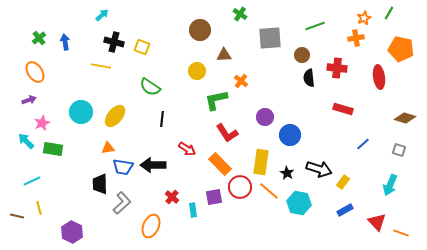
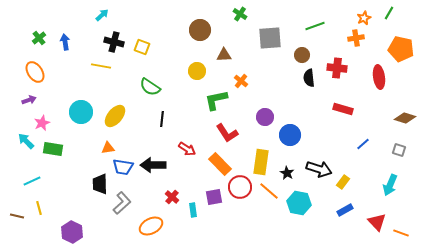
orange ellipse at (151, 226): rotated 40 degrees clockwise
